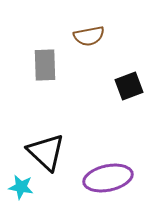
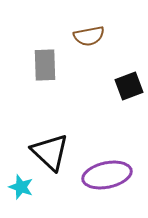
black triangle: moved 4 px right
purple ellipse: moved 1 px left, 3 px up
cyan star: rotated 10 degrees clockwise
